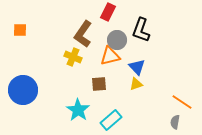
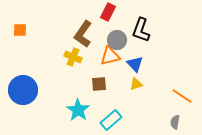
blue triangle: moved 2 px left, 3 px up
orange line: moved 6 px up
